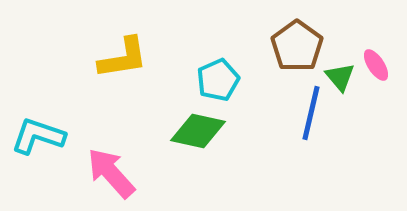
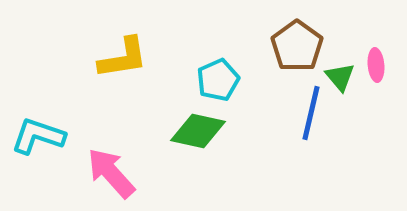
pink ellipse: rotated 28 degrees clockwise
